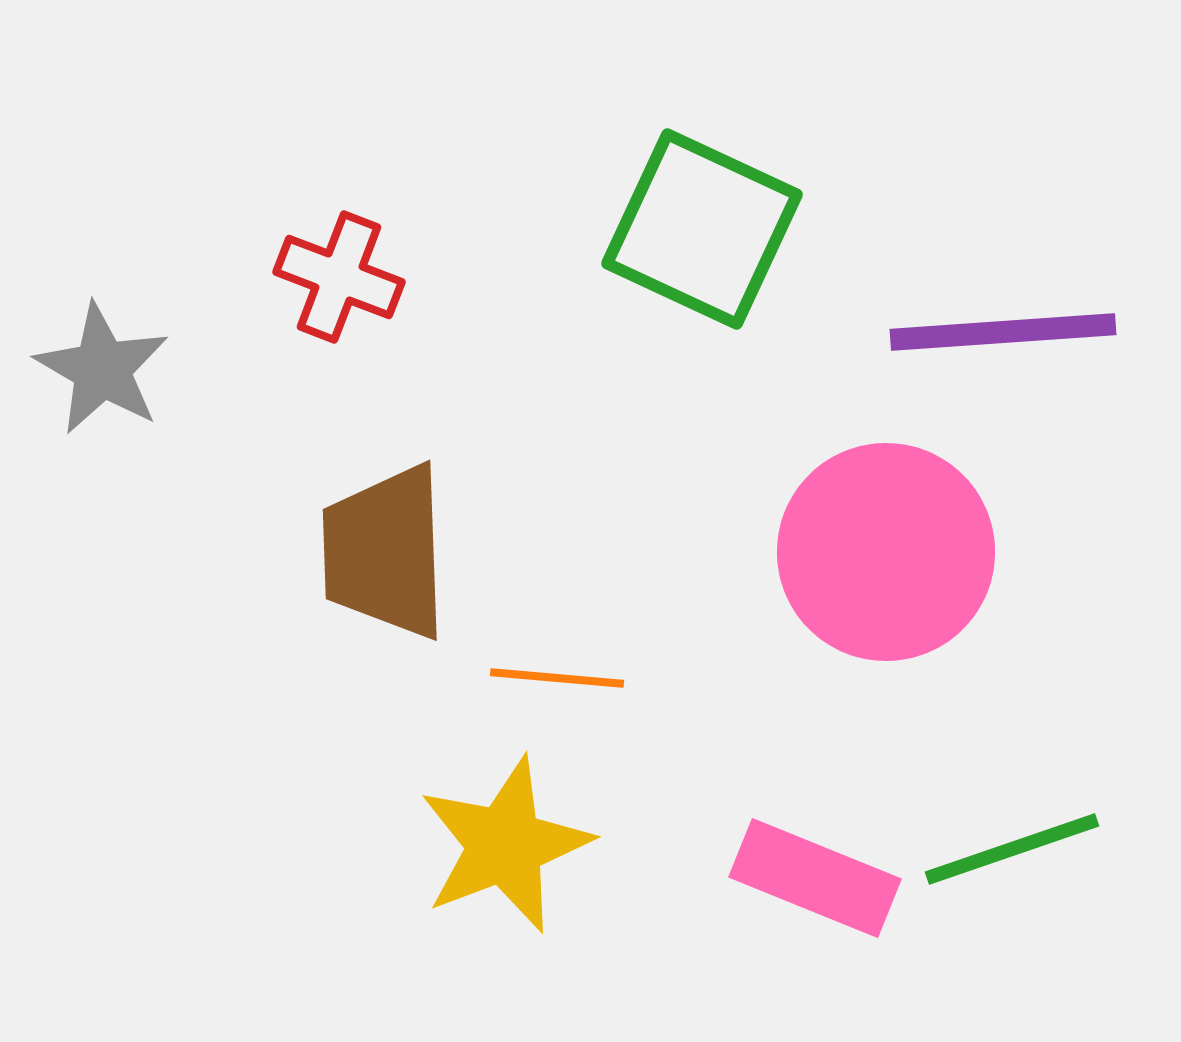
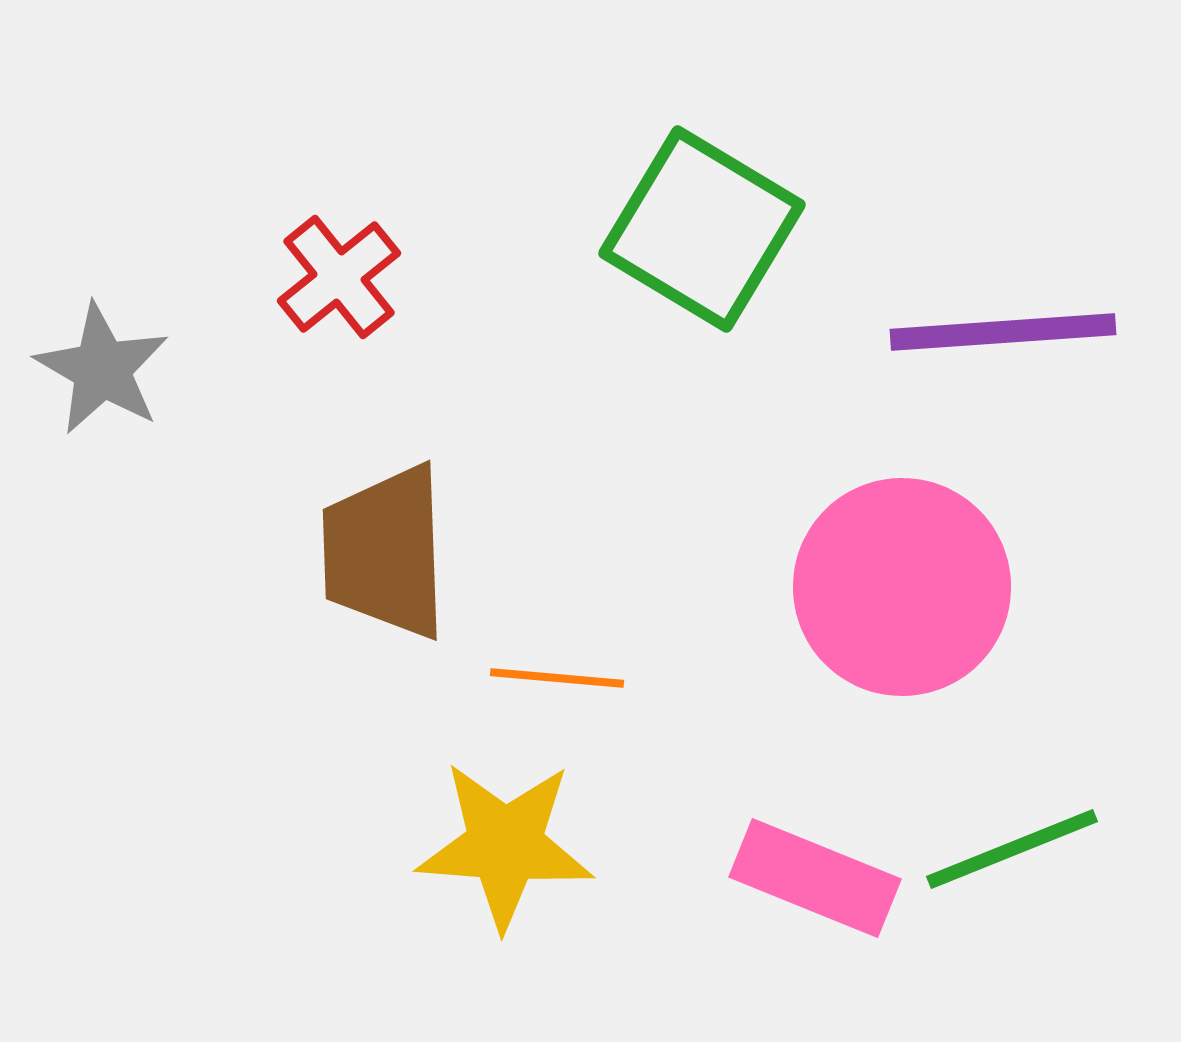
green square: rotated 6 degrees clockwise
red cross: rotated 30 degrees clockwise
pink circle: moved 16 px right, 35 px down
yellow star: rotated 25 degrees clockwise
green line: rotated 3 degrees counterclockwise
